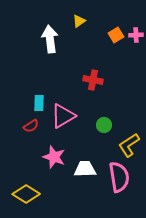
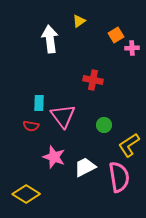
pink cross: moved 4 px left, 13 px down
pink triangle: rotated 36 degrees counterclockwise
red semicircle: rotated 42 degrees clockwise
white trapezoid: moved 2 px up; rotated 25 degrees counterclockwise
